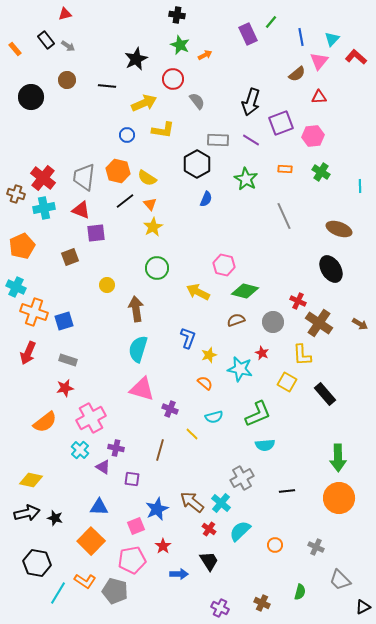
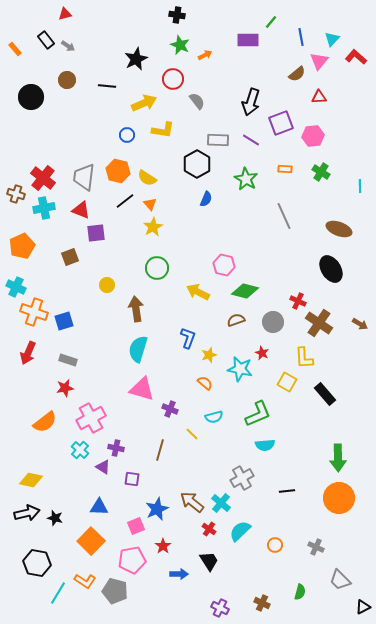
purple rectangle at (248, 34): moved 6 px down; rotated 65 degrees counterclockwise
yellow L-shape at (302, 355): moved 2 px right, 3 px down
